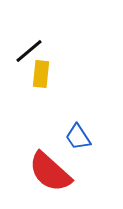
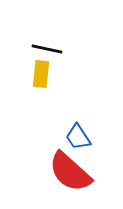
black line: moved 18 px right, 2 px up; rotated 52 degrees clockwise
red semicircle: moved 20 px right
